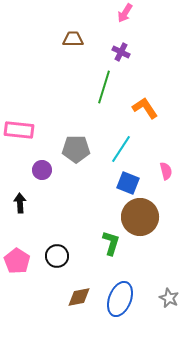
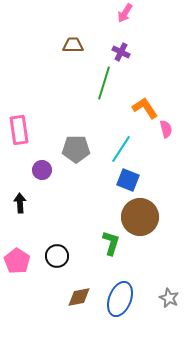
brown trapezoid: moved 6 px down
green line: moved 4 px up
pink rectangle: rotated 76 degrees clockwise
pink semicircle: moved 42 px up
blue square: moved 3 px up
